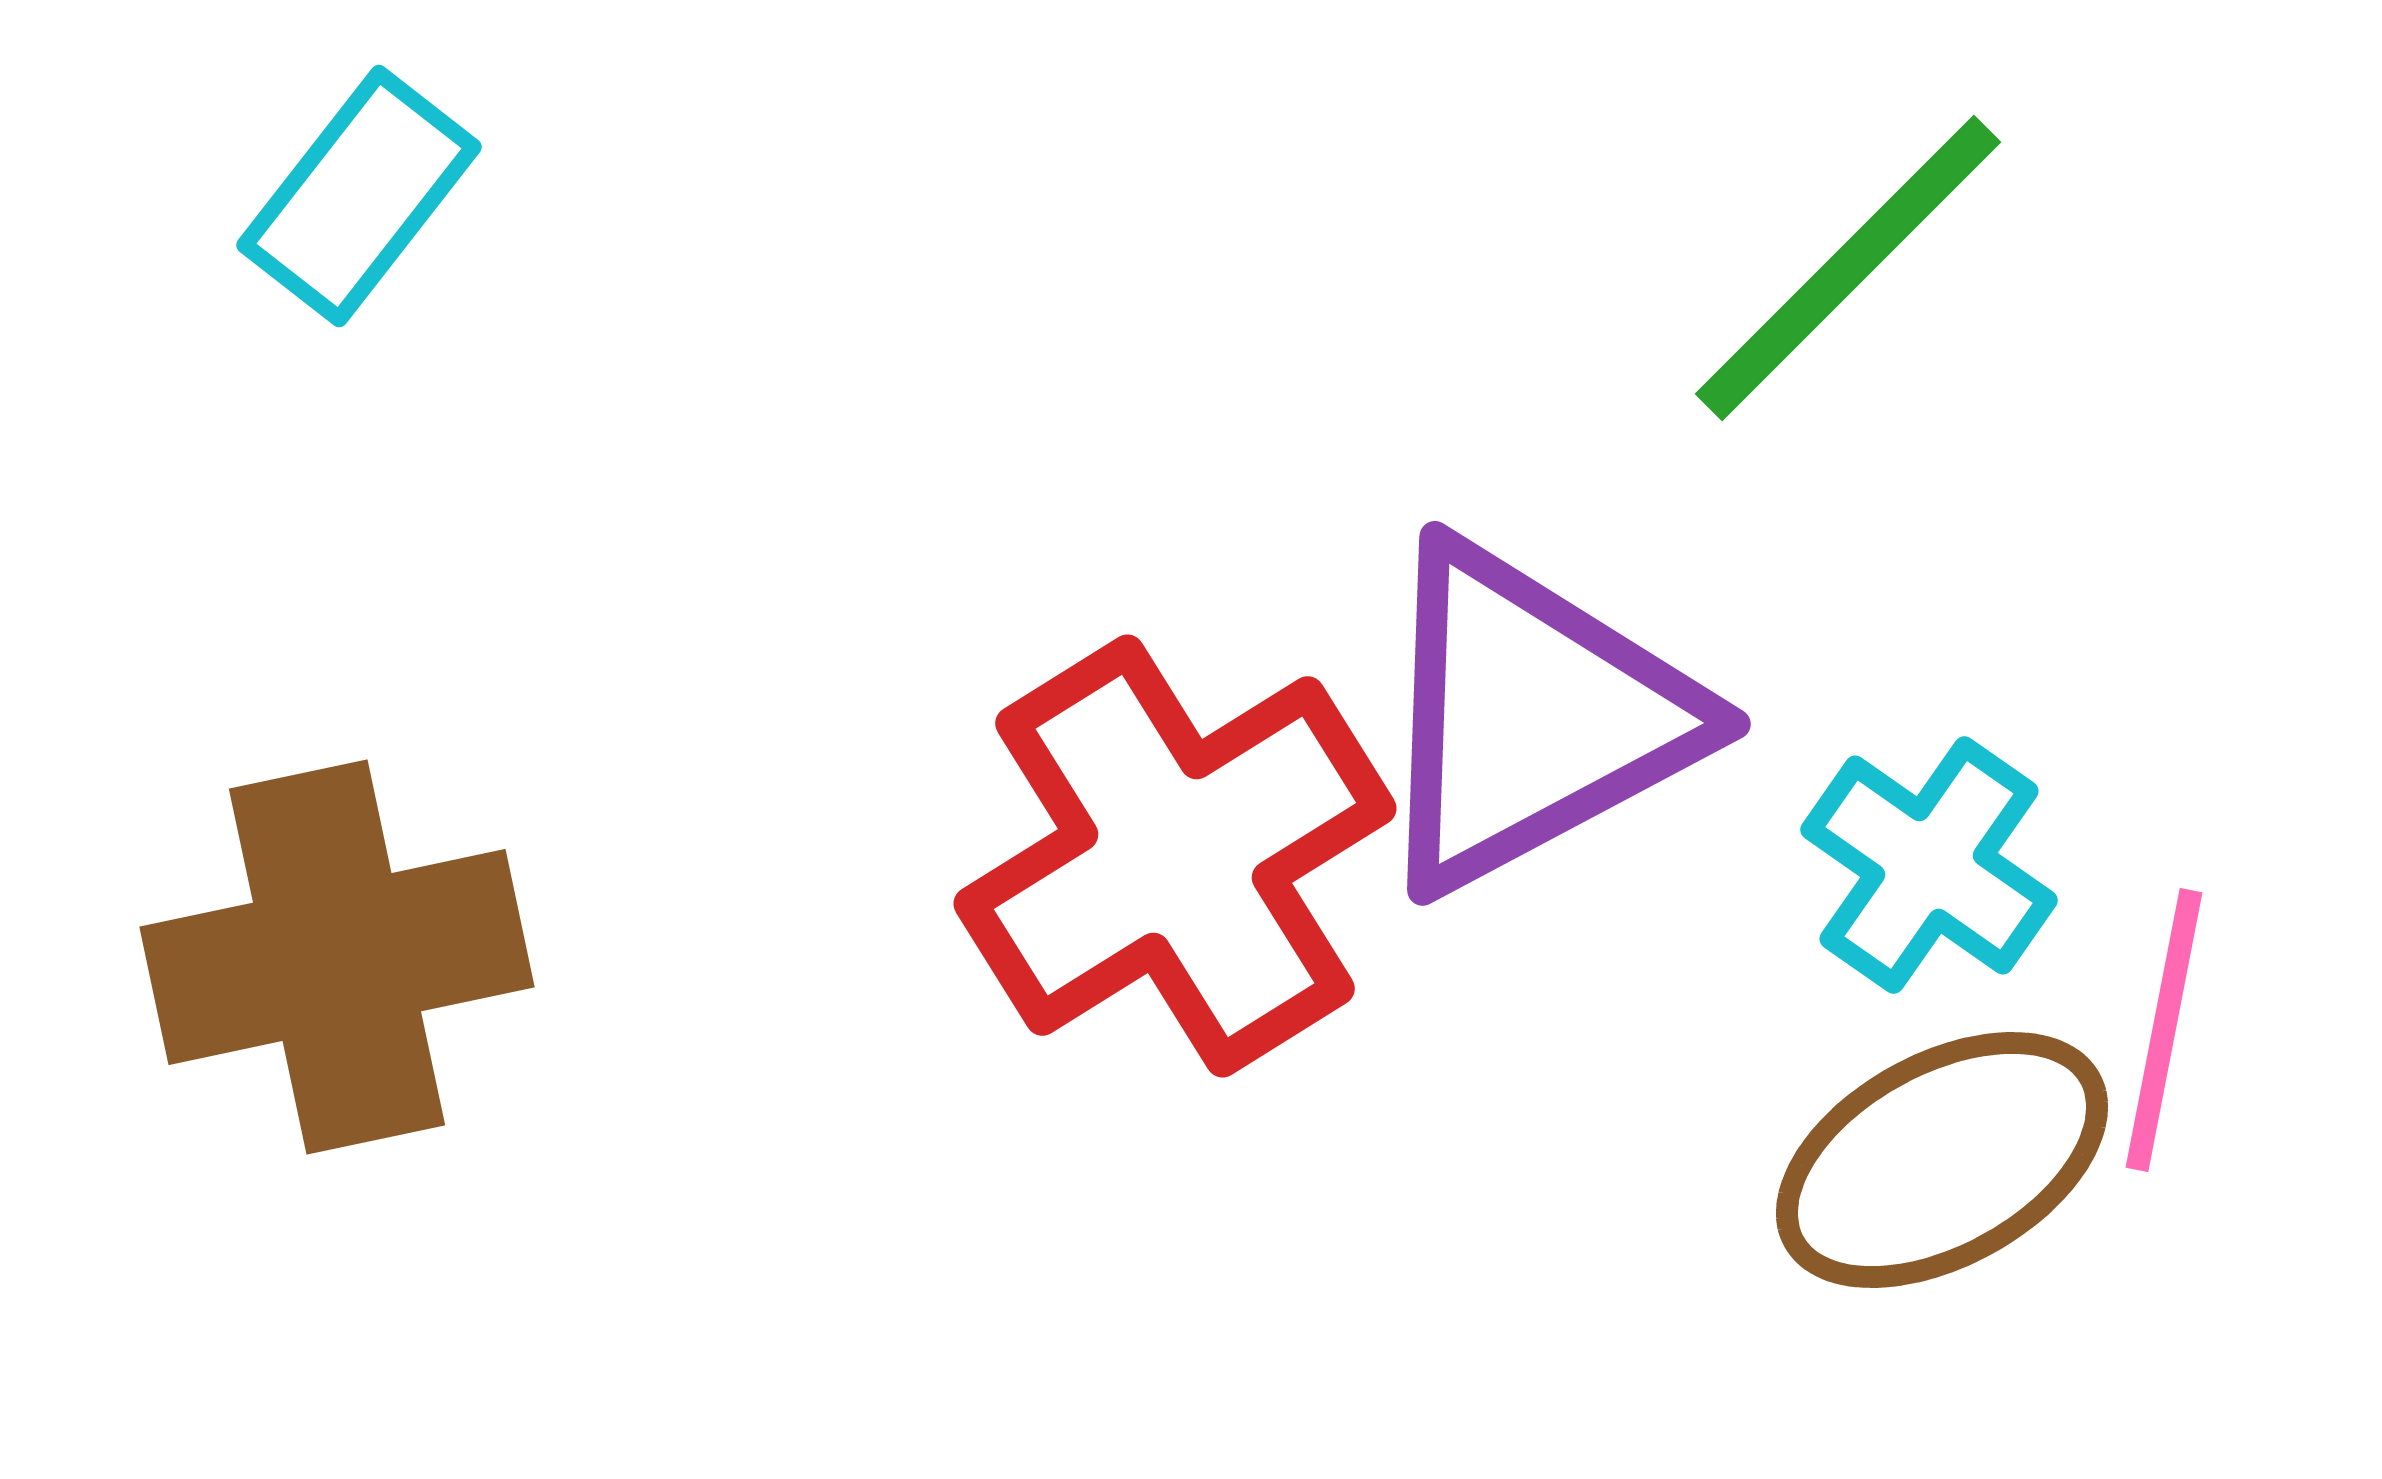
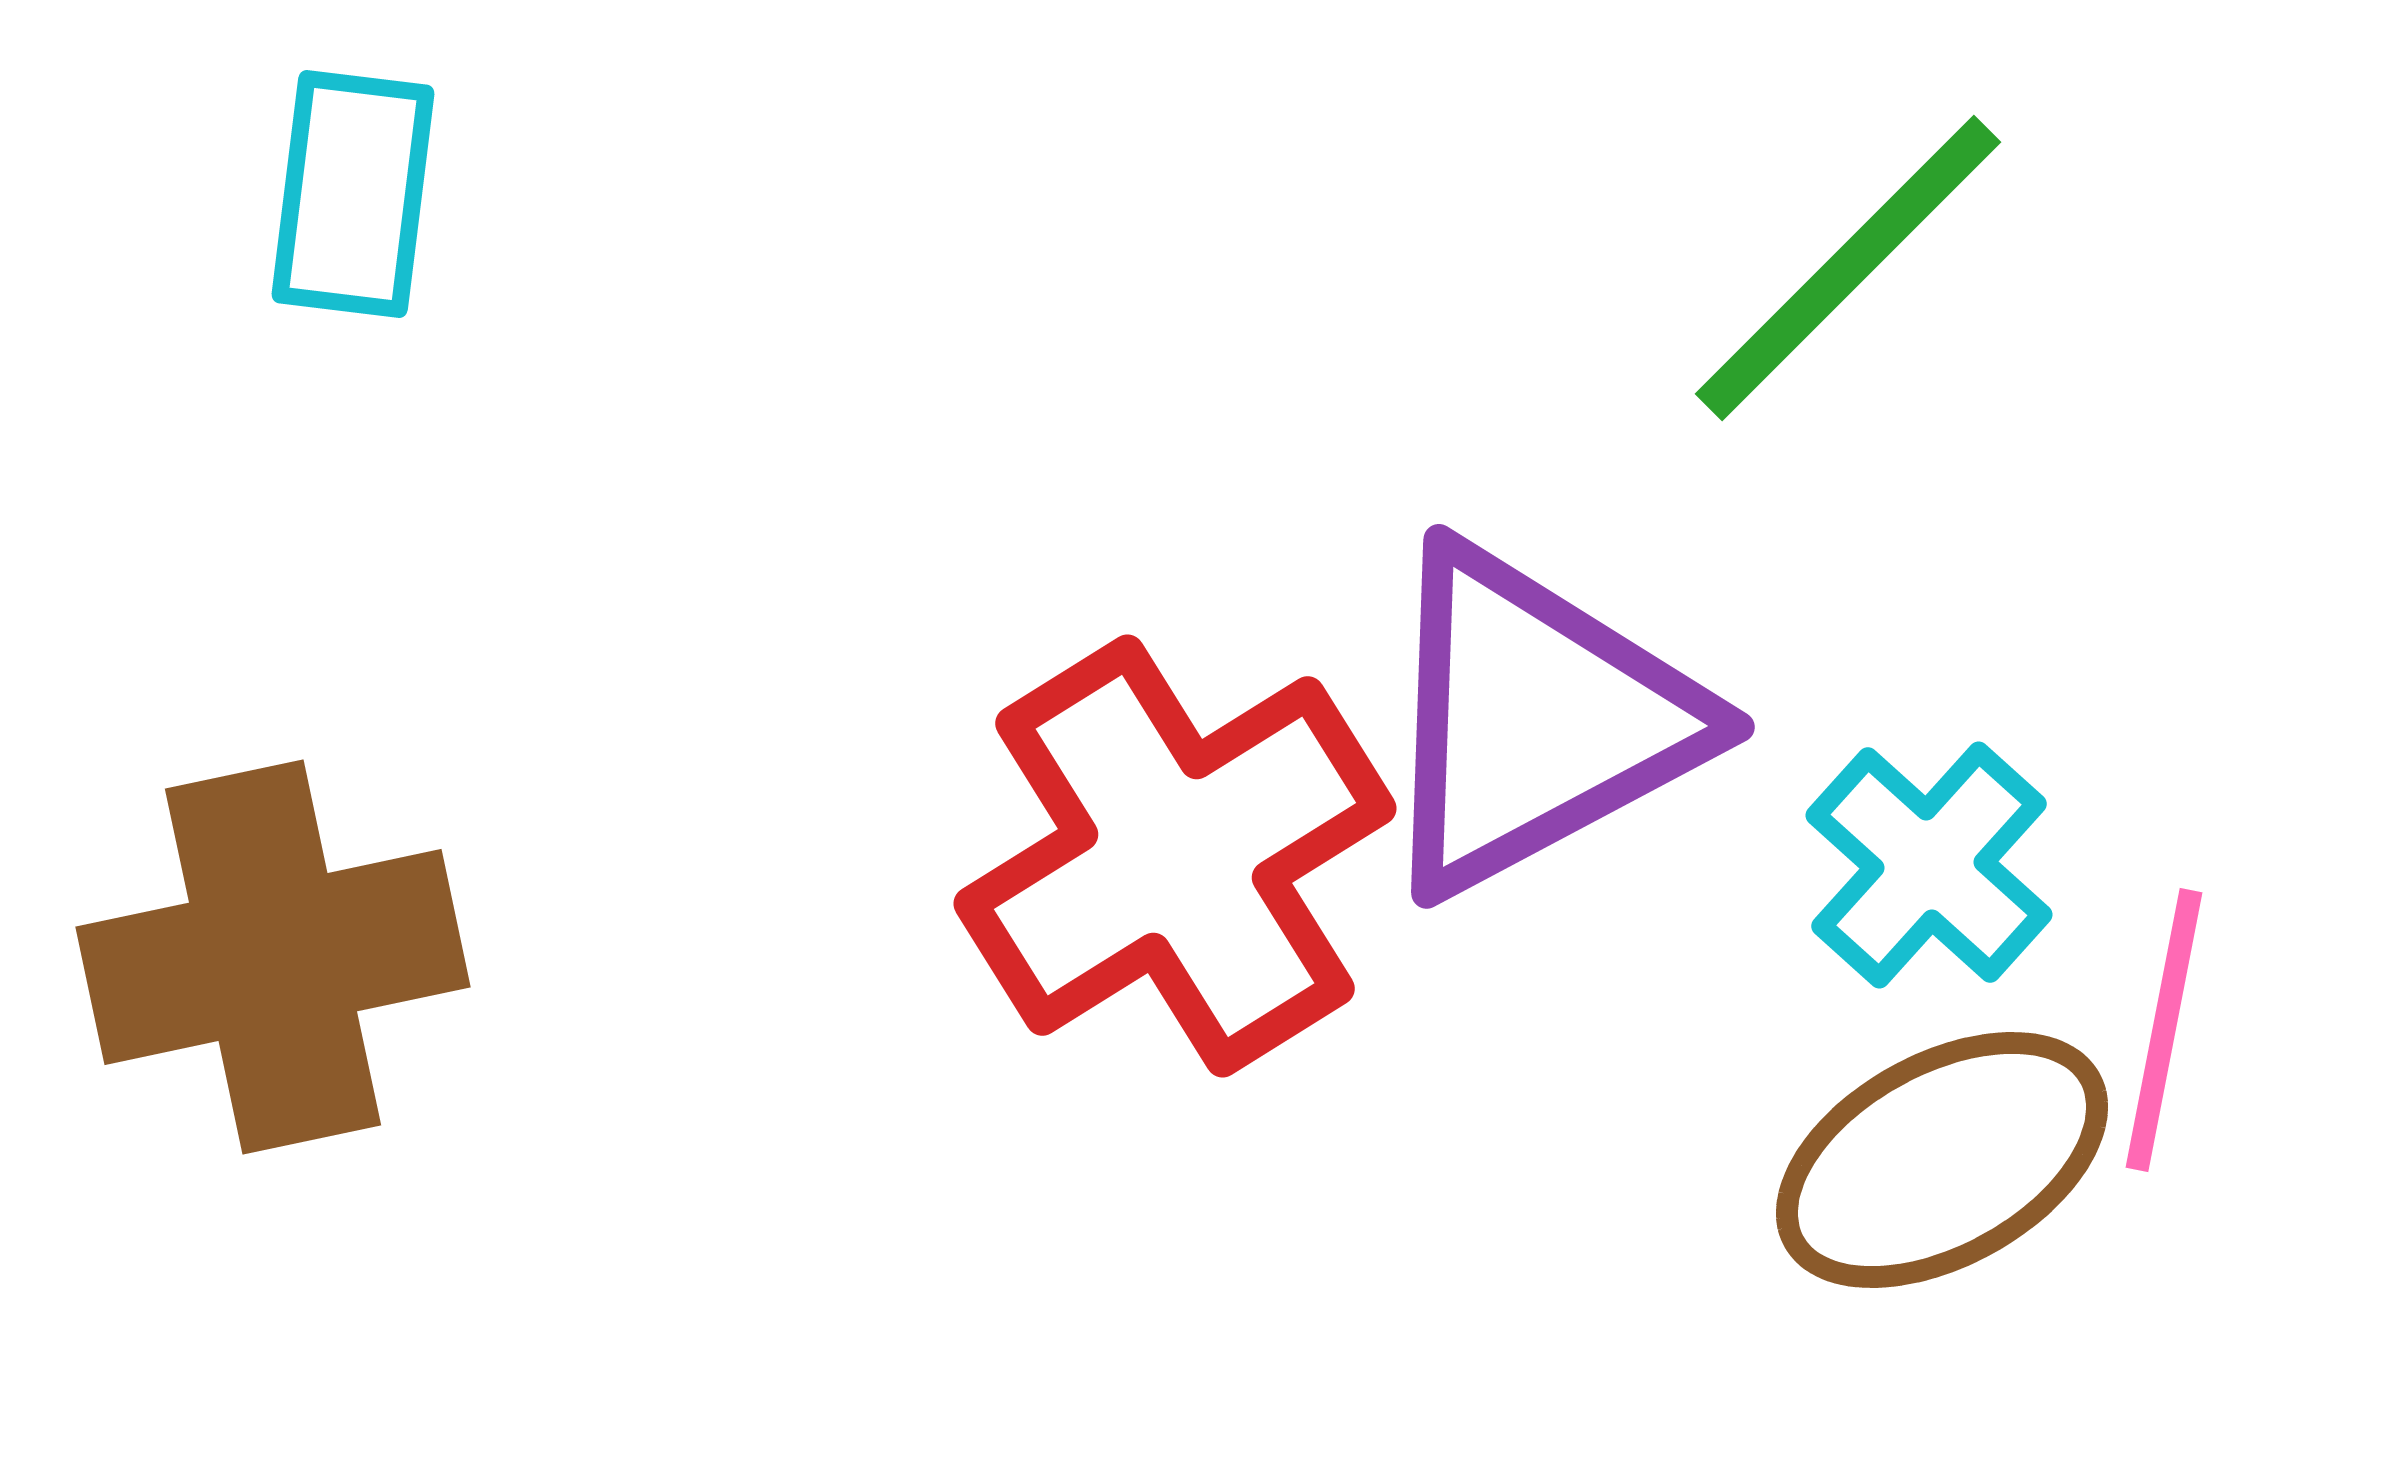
cyan rectangle: moved 6 px left, 2 px up; rotated 31 degrees counterclockwise
purple triangle: moved 4 px right, 3 px down
cyan cross: rotated 7 degrees clockwise
brown cross: moved 64 px left
